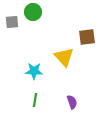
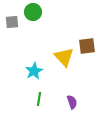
brown square: moved 9 px down
cyan star: rotated 30 degrees counterclockwise
green line: moved 4 px right, 1 px up
